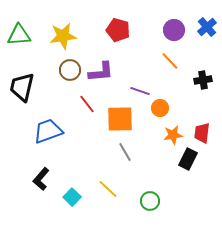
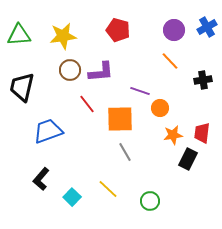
blue cross: rotated 12 degrees clockwise
